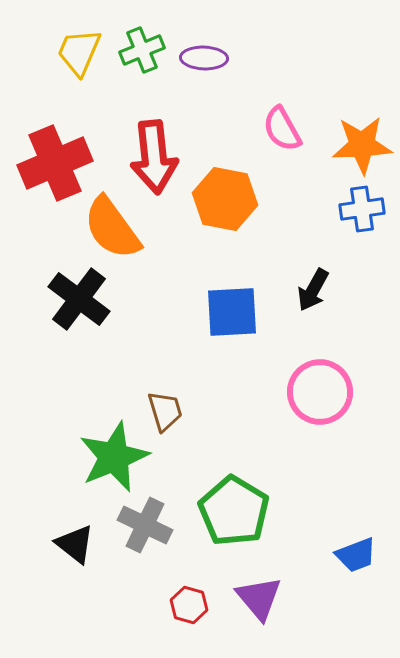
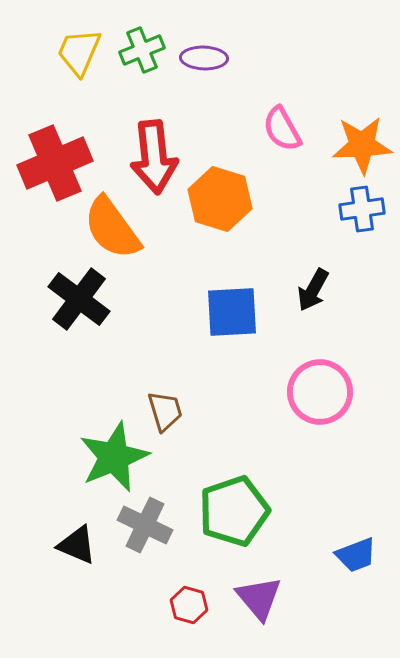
orange hexagon: moved 5 px left; rotated 6 degrees clockwise
green pentagon: rotated 22 degrees clockwise
black triangle: moved 2 px right, 1 px down; rotated 15 degrees counterclockwise
